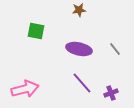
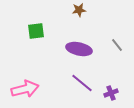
green square: rotated 18 degrees counterclockwise
gray line: moved 2 px right, 4 px up
purple line: rotated 10 degrees counterclockwise
